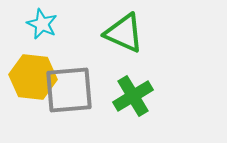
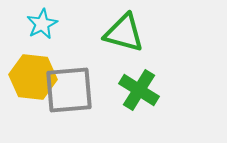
cyan star: rotated 20 degrees clockwise
green triangle: rotated 9 degrees counterclockwise
green cross: moved 6 px right, 6 px up; rotated 27 degrees counterclockwise
